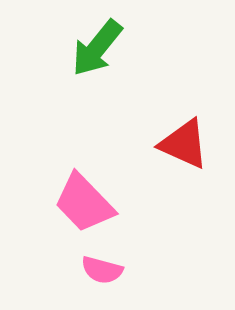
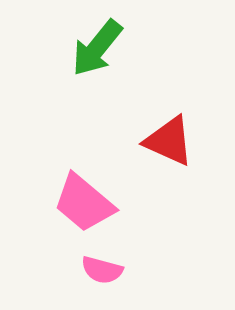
red triangle: moved 15 px left, 3 px up
pink trapezoid: rotated 6 degrees counterclockwise
